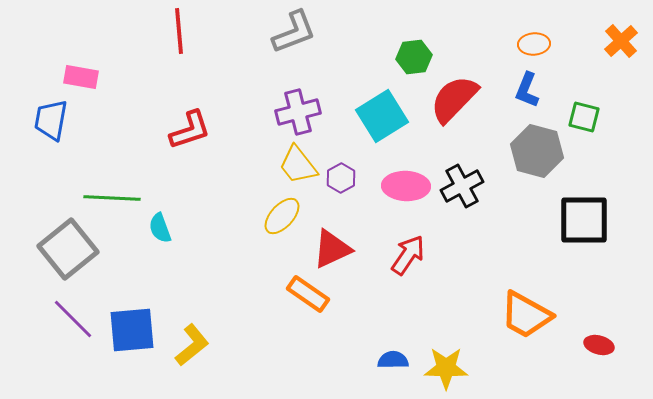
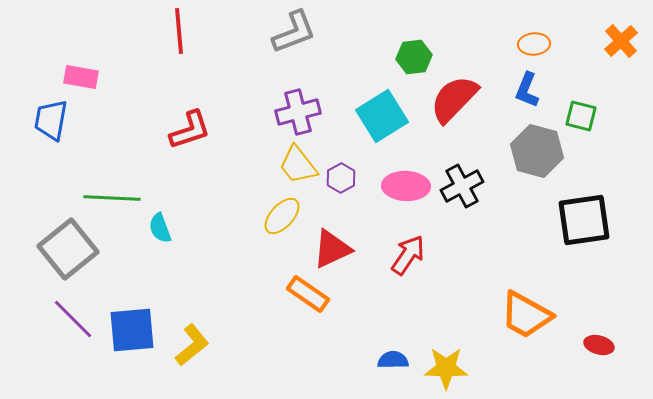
green square: moved 3 px left, 1 px up
black square: rotated 8 degrees counterclockwise
